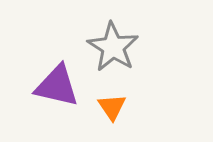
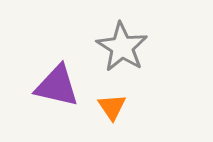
gray star: moved 9 px right
